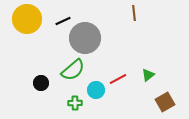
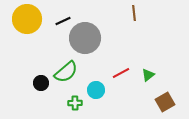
green semicircle: moved 7 px left, 2 px down
red line: moved 3 px right, 6 px up
